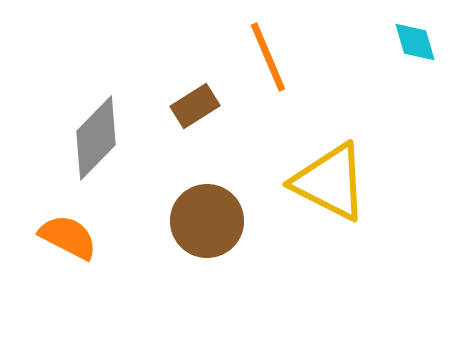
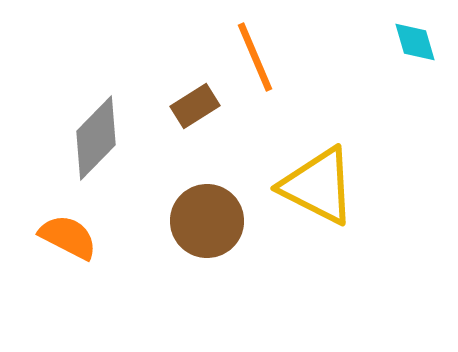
orange line: moved 13 px left
yellow triangle: moved 12 px left, 4 px down
